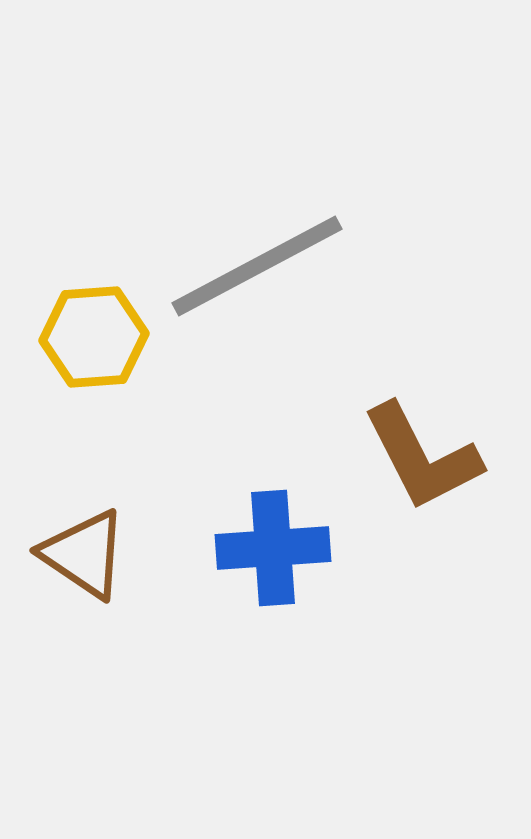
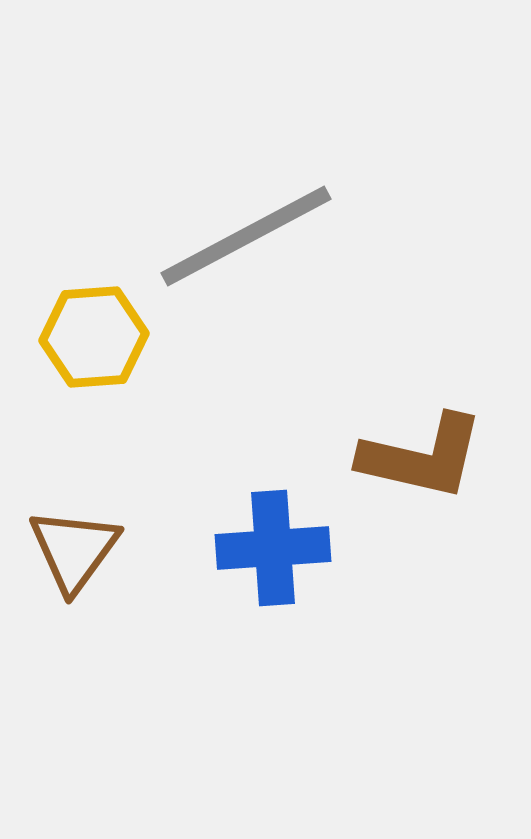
gray line: moved 11 px left, 30 px up
brown L-shape: rotated 50 degrees counterclockwise
brown triangle: moved 10 px left, 4 px up; rotated 32 degrees clockwise
